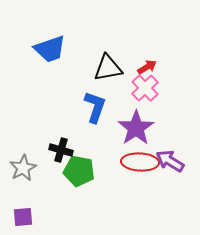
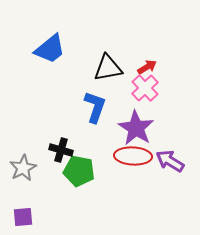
blue trapezoid: rotated 20 degrees counterclockwise
purple star: rotated 6 degrees counterclockwise
red ellipse: moved 7 px left, 6 px up
